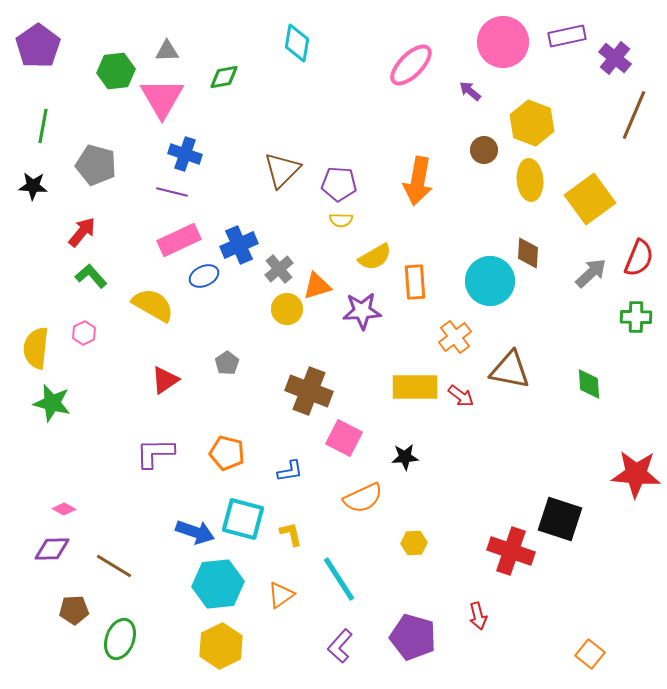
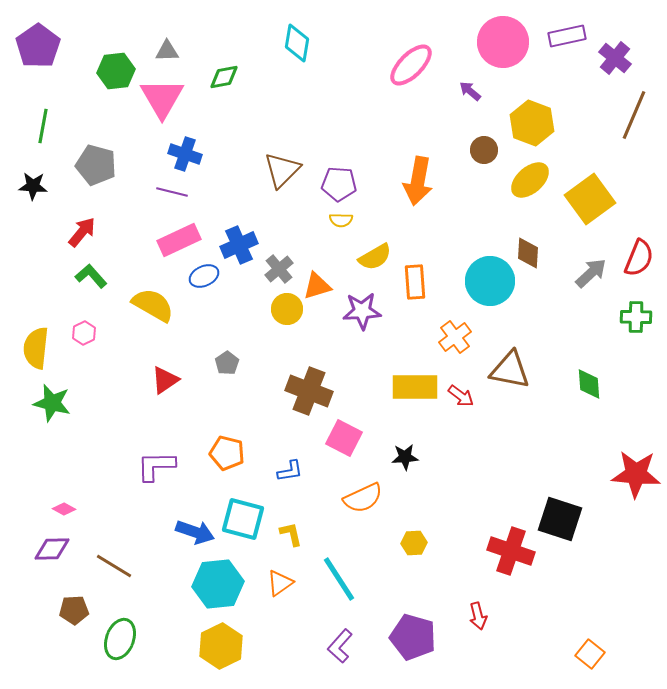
yellow ellipse at (530, 180): rotated 54 degrees clockwise
purple L-shape at (155, 453): moved 1 px right, 13 px down
orange triangle at (281, 595): moved 1 px left, 12 px up
